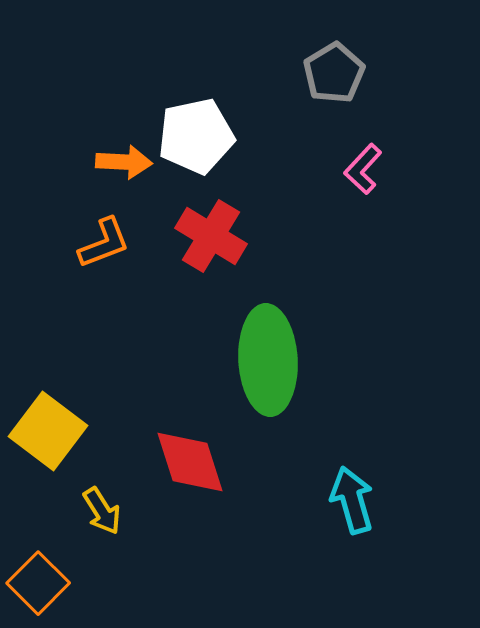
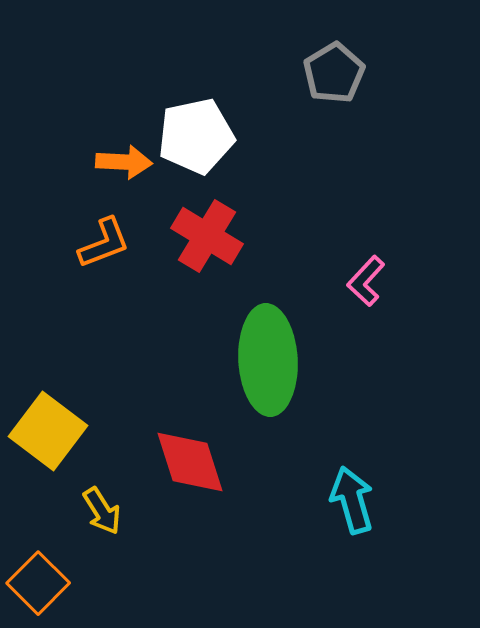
pink L-shape: moved 3 px right, 112 px down
red cross: moved 4 px left
